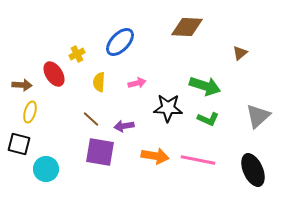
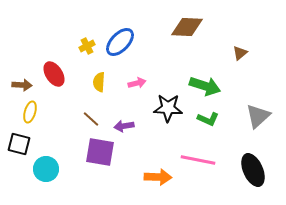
yellow cross: moved 10 px right, 8 px up
orange arrow: moved 3 px right, 21 px down; rotated 8 degrees counterclockwise
